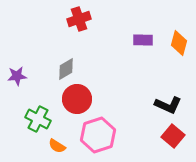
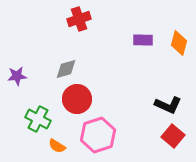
gray diamond: rotated 15 degrees clockwise
